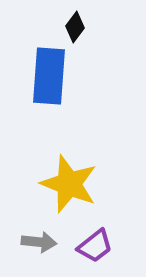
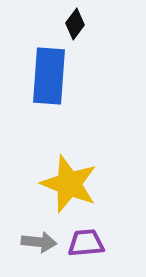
black diamond: moved 3 px up
purple trapezoid: moved 9 px left, 3 px up; rotated 147 degrees counterclockwise
